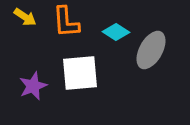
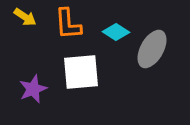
orange L-shape: moved 2 px right, 2 px down
gray ellipse: moved 1 px right, 1 px up
white square: moved 1 px right, 1 px up
purple star: moved 3 px down
